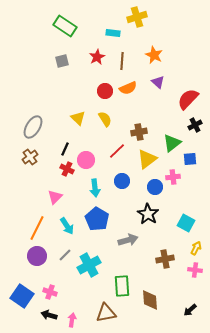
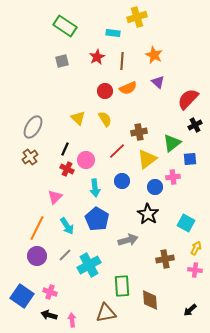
pink arrow at (72, 320): rotated 16 degrees counterclockwise
